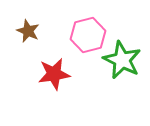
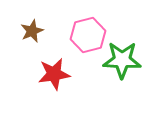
brown star: moved 4 px right; rotated 25 degrees clockwise
green star: rotated 24 degrees counterclockwise
